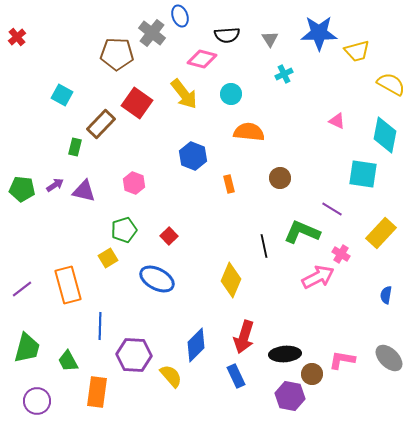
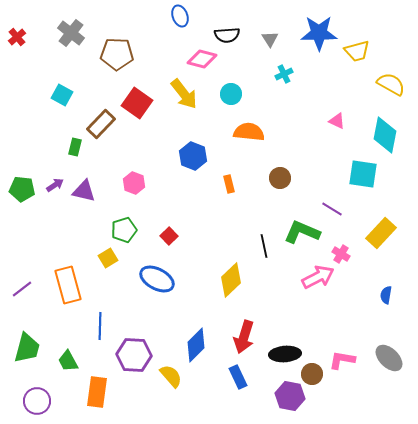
gray cross at (152, 33): moved 81 px left
yellow diamond at (231, 280): rotated 24 degrees clockwise
blue rectangle at (236, 376): moved 2 px right, 1 px down
